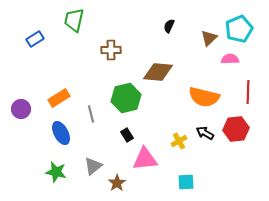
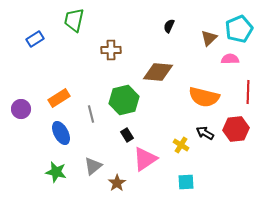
green hexagon: moved 2 px left, 2 px down
yellow cross: moved 2 px right, 4 px down; rotated 28 degrees counterclockwise
pink triangle: rotated 28 degrees counterclockwise
